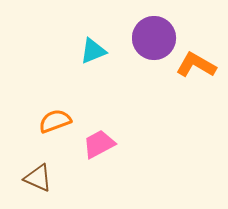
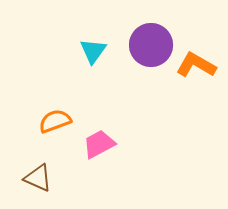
purple circle: moved 3 px left, 7 px down
cyan triangle: rotated 32 degrees counterclockwise
